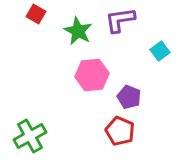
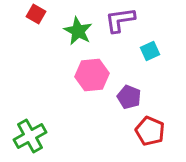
cyan square: moved 10 px left; rotated 12 degrees clockwise
red pentagon: moved 30 px right
